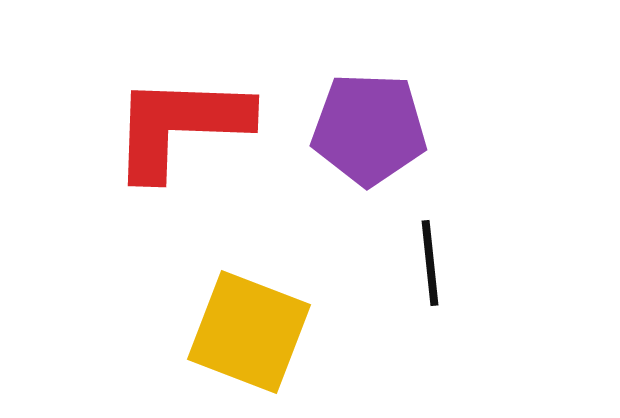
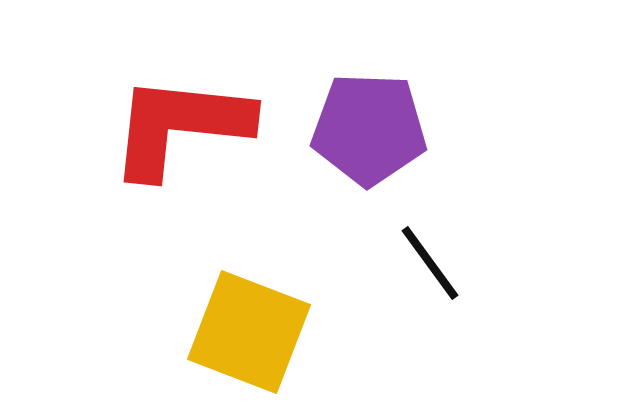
red L-shape: rotated 4 degrees clockwise
black line: rotated 30 degrees counterclockwise
